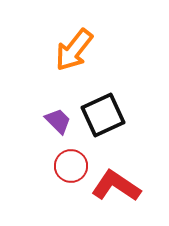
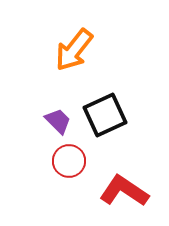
black square: moved 2 px right
red circle: moved 2 px left, 5 px up
red L-shape: moved 8 px right, 5 px down
